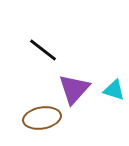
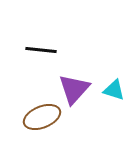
black line: moved 2 px left; rotated 32 degrees counterclockwise
brown ellipse: moved 1 px up; rotated 12 degrees counterclockwise
